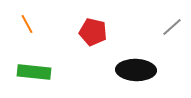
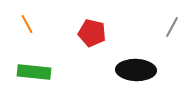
gray line: rotated 20 degrees counterclockwise
red pentagon: moved 1 px left, 1 px down
